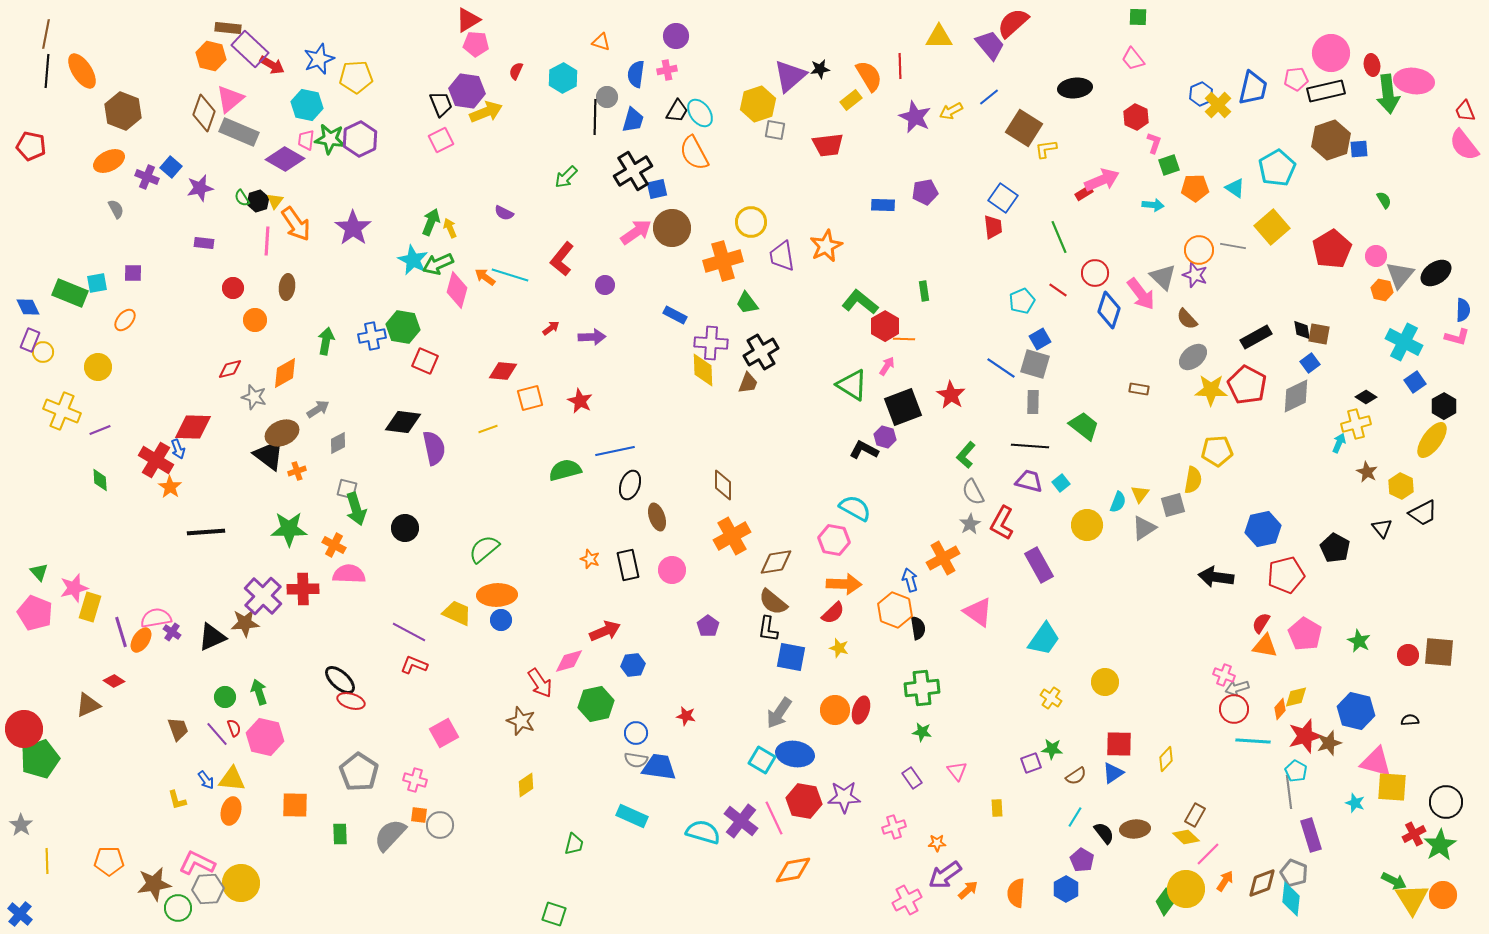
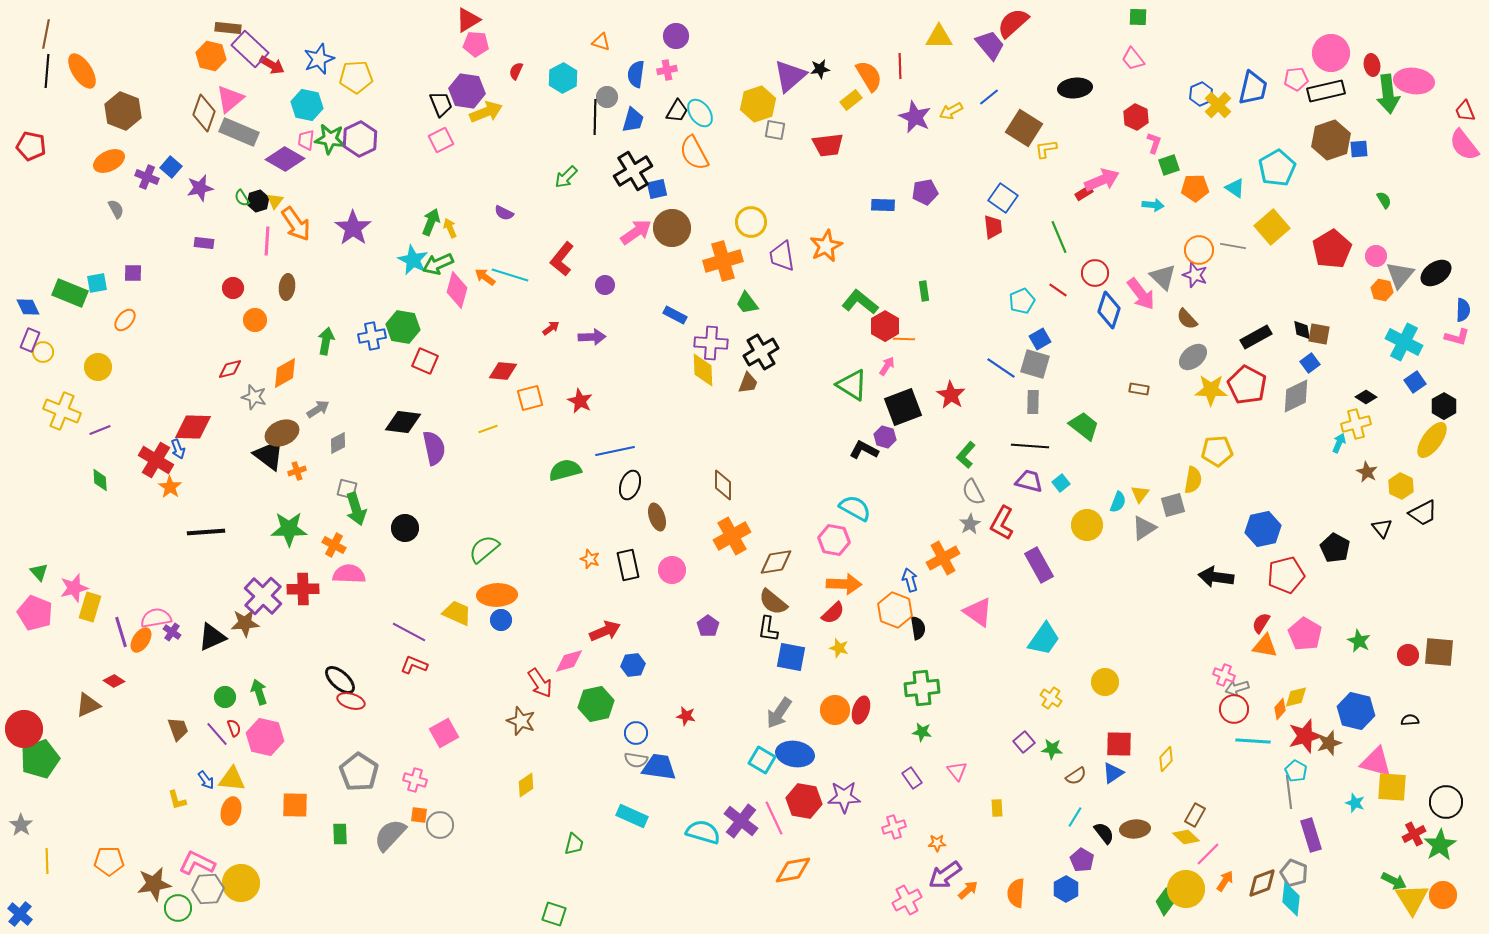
purple square at (1031, 763): moved 7 px left, 21 px up; rotated 20 degrees counterclockwise
